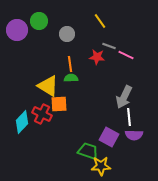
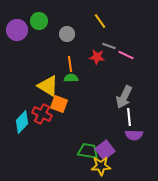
orange square: rotated 24 degrees clockwise
purple square: moved 4 px left, 13 px down; rotated 24 degrees clockwise
green trapezoid: rotated 10 degrees counterclockwise
